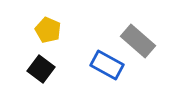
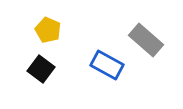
gray rectangle: moved 8 px right, 1 px up
